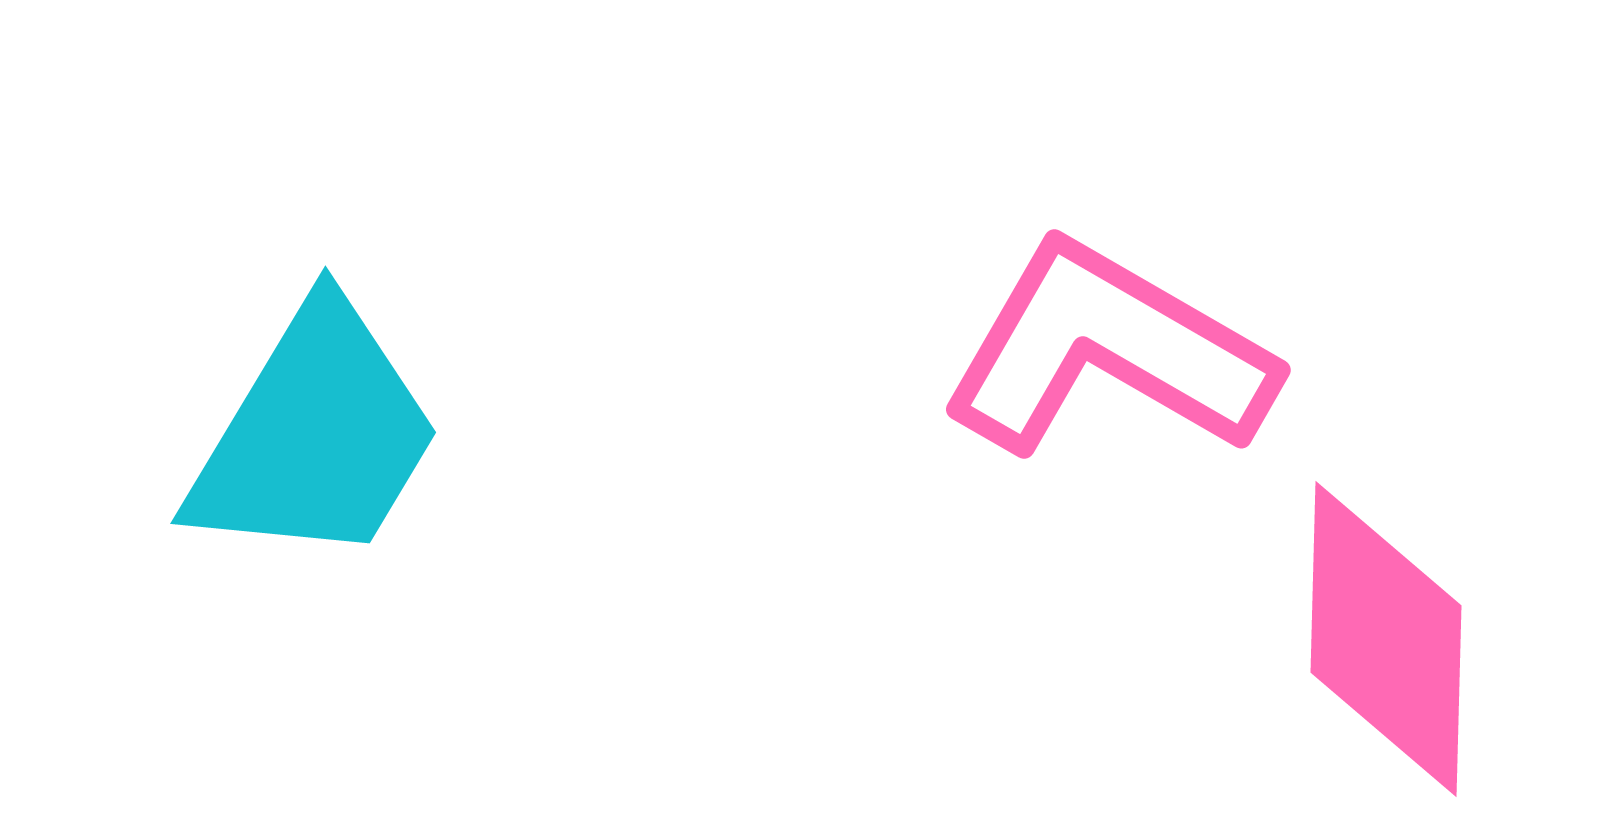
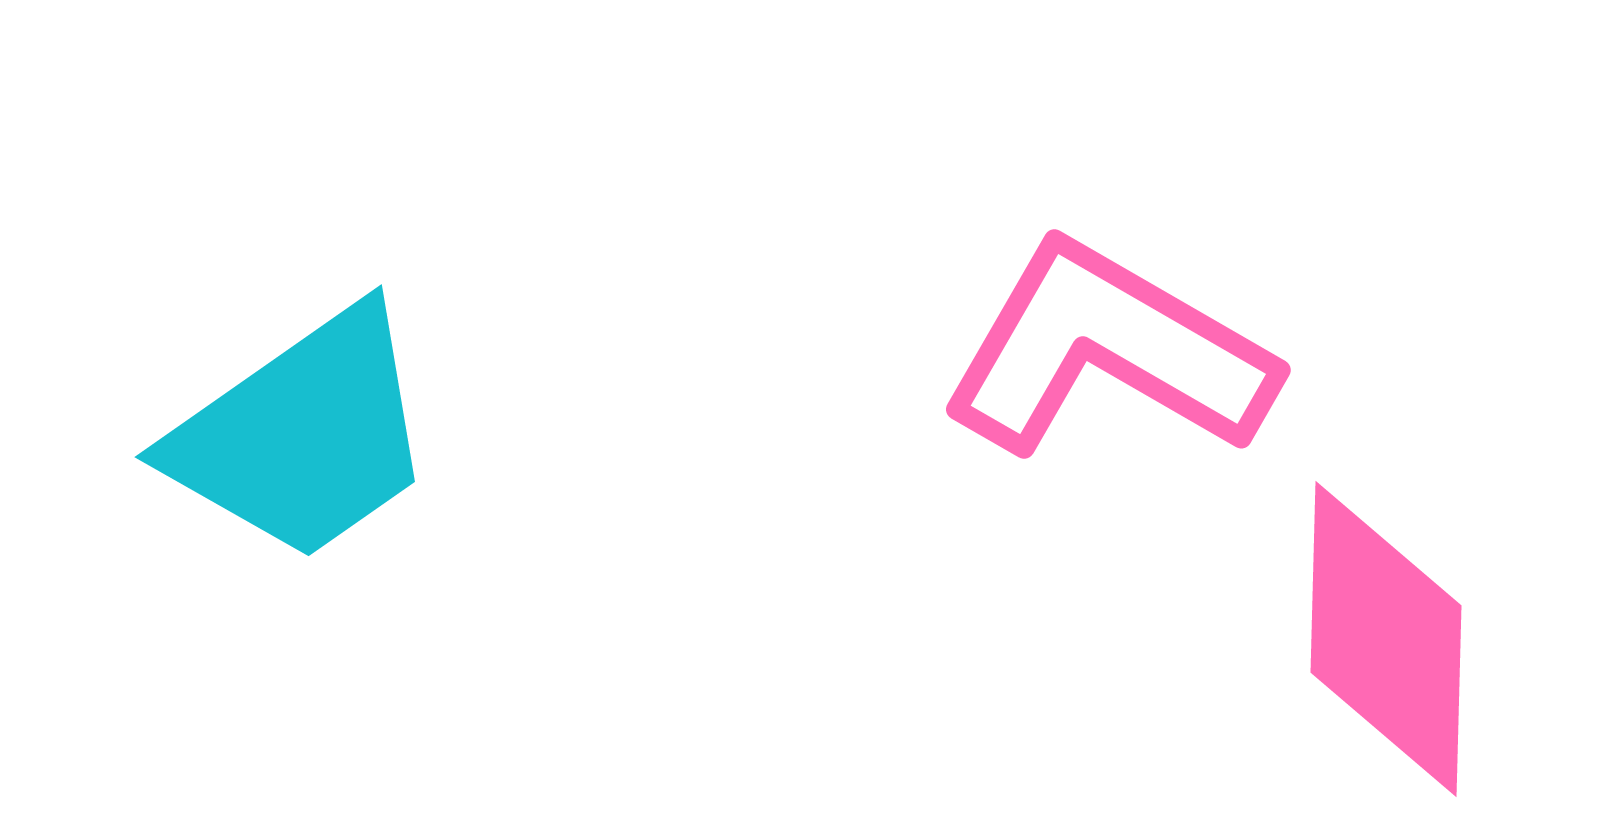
cyan trapezoid: moved 12 px left; rotated 24 degrees clockwise
